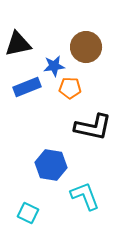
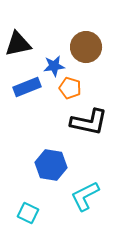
orange pentagon: rotated 15 degrees clockwise
black L-shape: moved 4 px left, 5 px up
cyan L-shape: rotated 96 degrees counterclockwise
